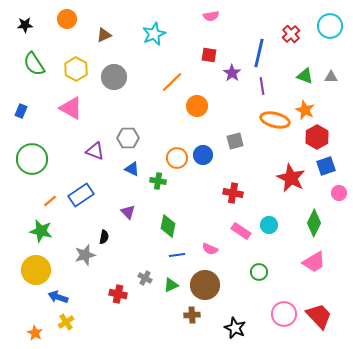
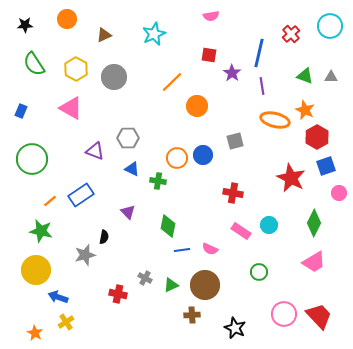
blue line at (177, 255): moved 5 px right, 5 px up
